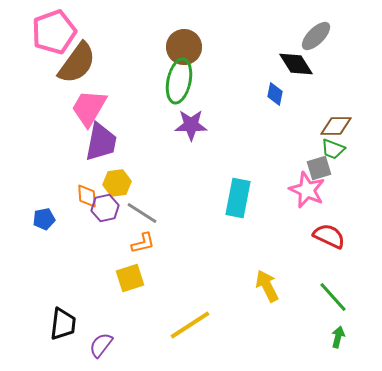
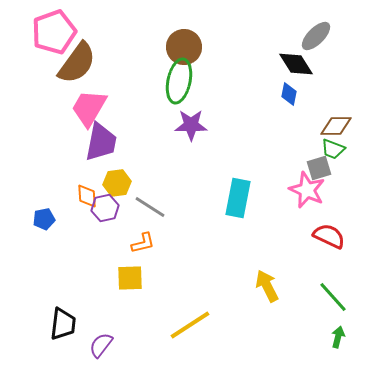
blue diamond: moved 14 px right
gray line: moved 8 px right, 6 px up
yellow square: rotated 16 degrees clockwise
